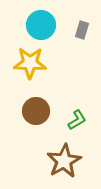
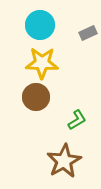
cyan circle: moved 1 px left
gray rectangle: moved 6 px right, 3 px down; rotated 48 degrees clockwise
yellow star: moved 12 px right
brown circle: moved 14 px up
